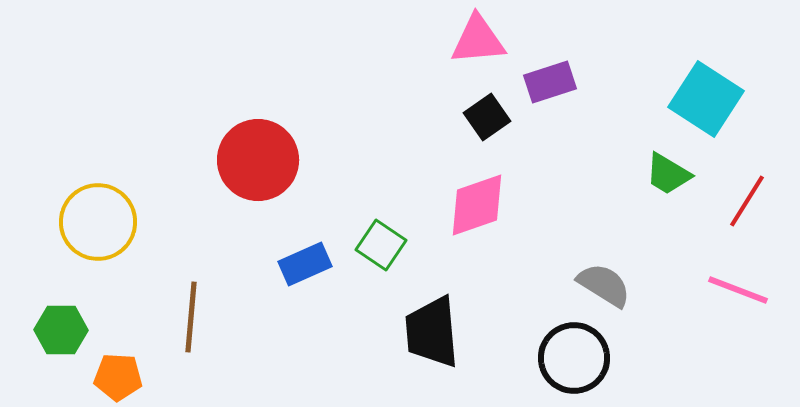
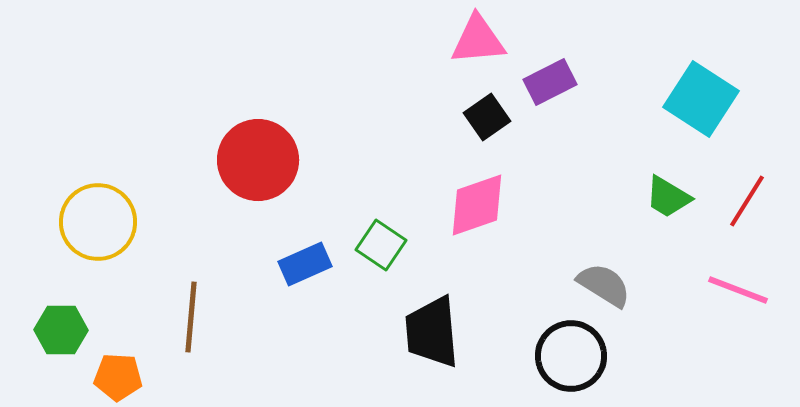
purple rectangle: rotated 9 degrees counterclockwise
cyan square: moved 5 px left
green trapezoid: moved 23 px down
black circle: moved 3 px left, 2 px up
